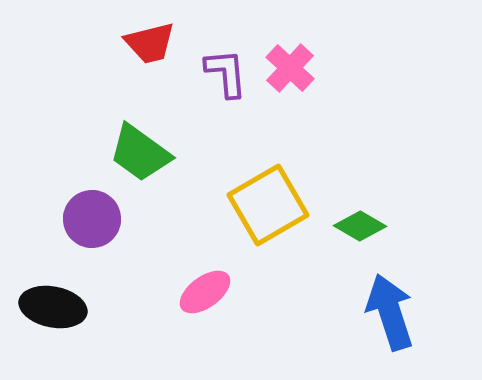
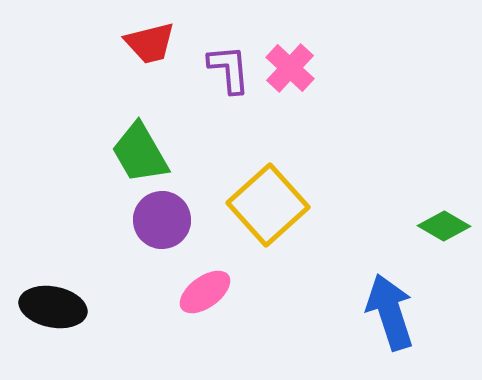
purple L-shape: moved 3 px right, 4 px up
green trapezoid: rotated 24 degrees clockwise
yellow square: rotated 12 degrees counterclockwise
purple circle: moved 70 px right, 1 px down
green diamond: moved 84 px right
